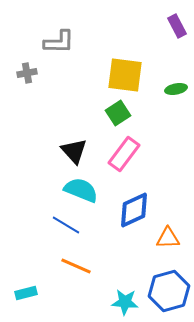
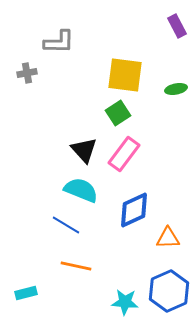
black triangle: moved 10 px right, 1 px up
orange line: rotated 12 degrees counterclockwise
blue hexagon: rotated 9 degrees counterclockwise
